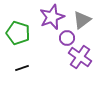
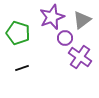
purple circle: moved 2 px left
